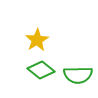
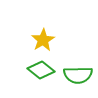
yellow star: moved 6 px right
